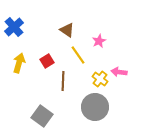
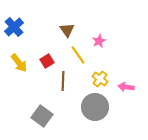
brown triangle: rotated 21 degrees clockwise
yellow arrow: rotated 126 degrees clockwise
pink arrow: moved 7 px right, 15 px down
